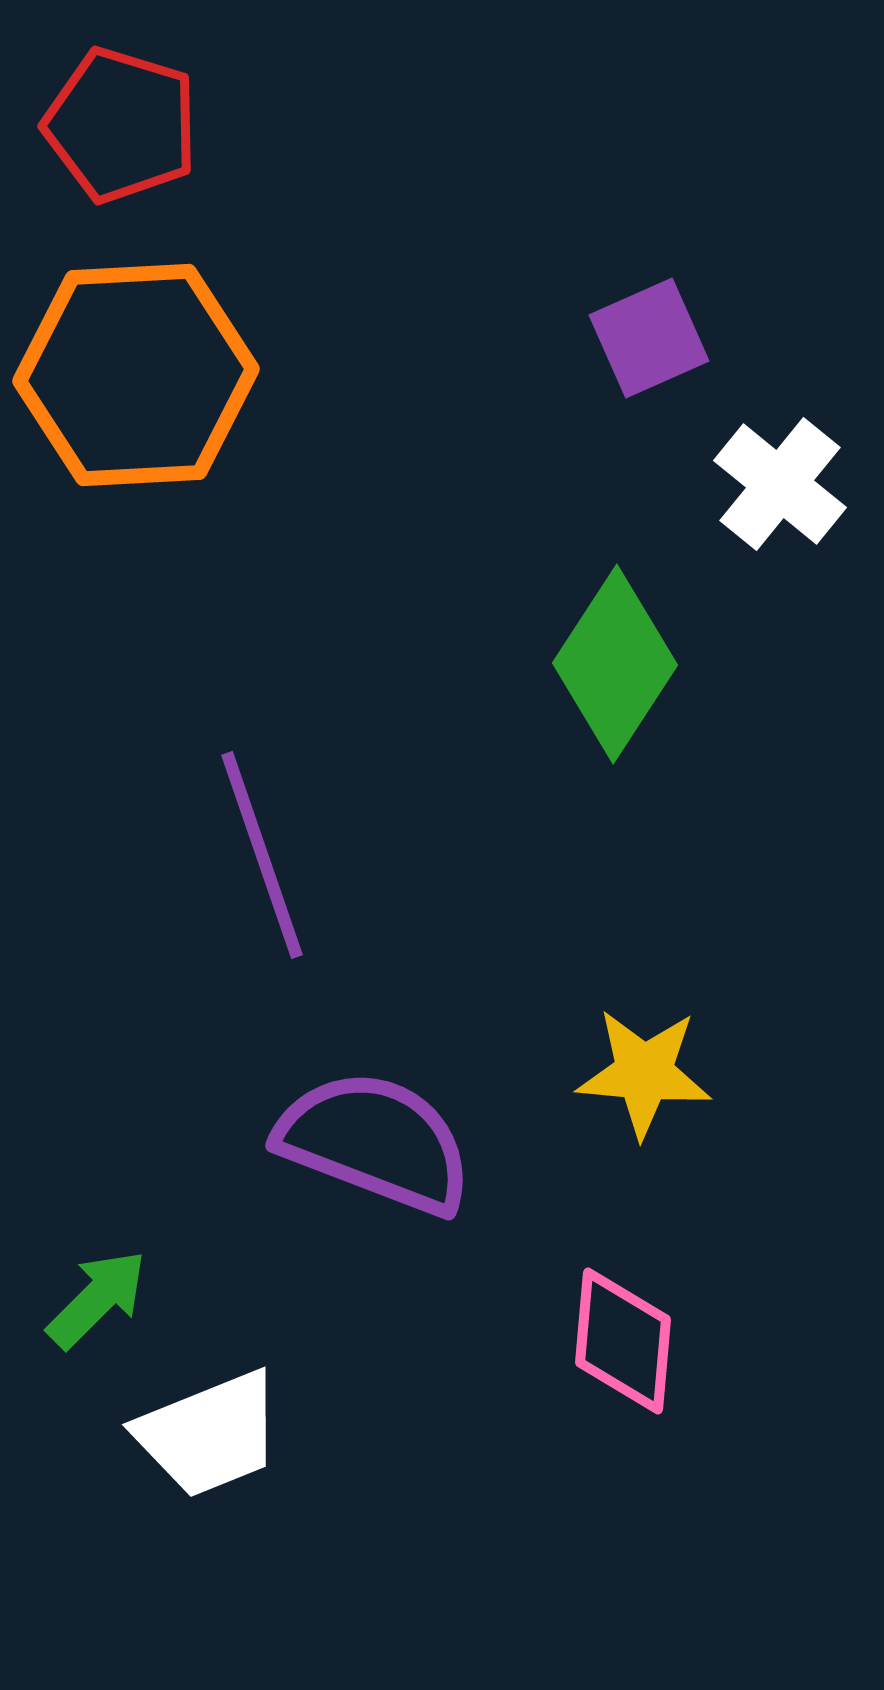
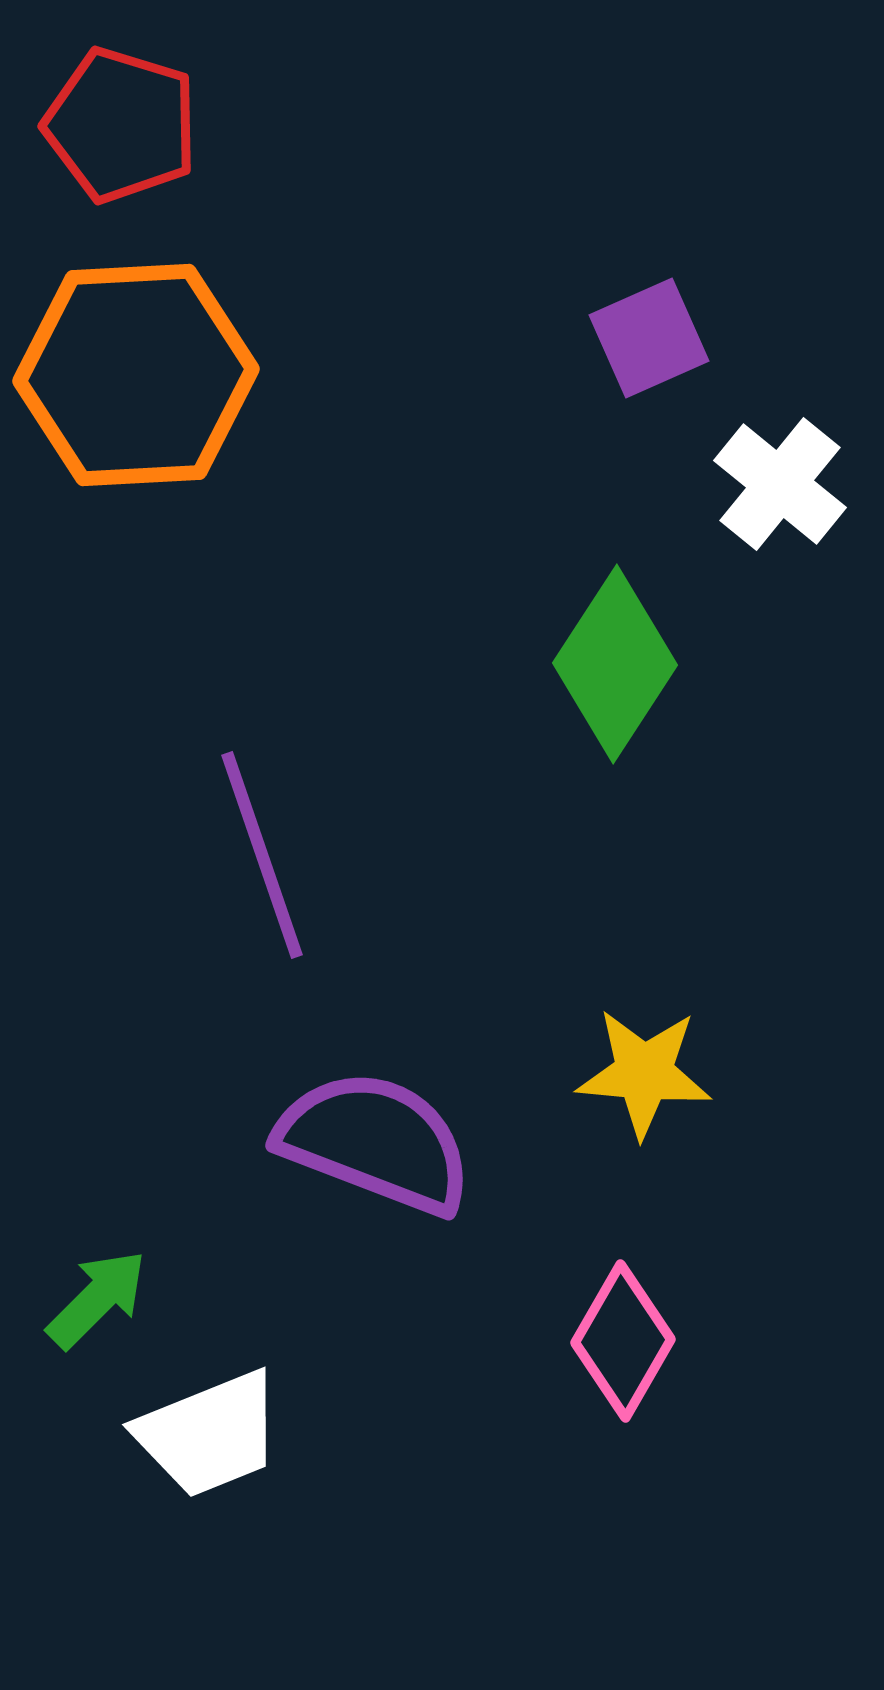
pink diamond: rotated 25 degrees clockwise
